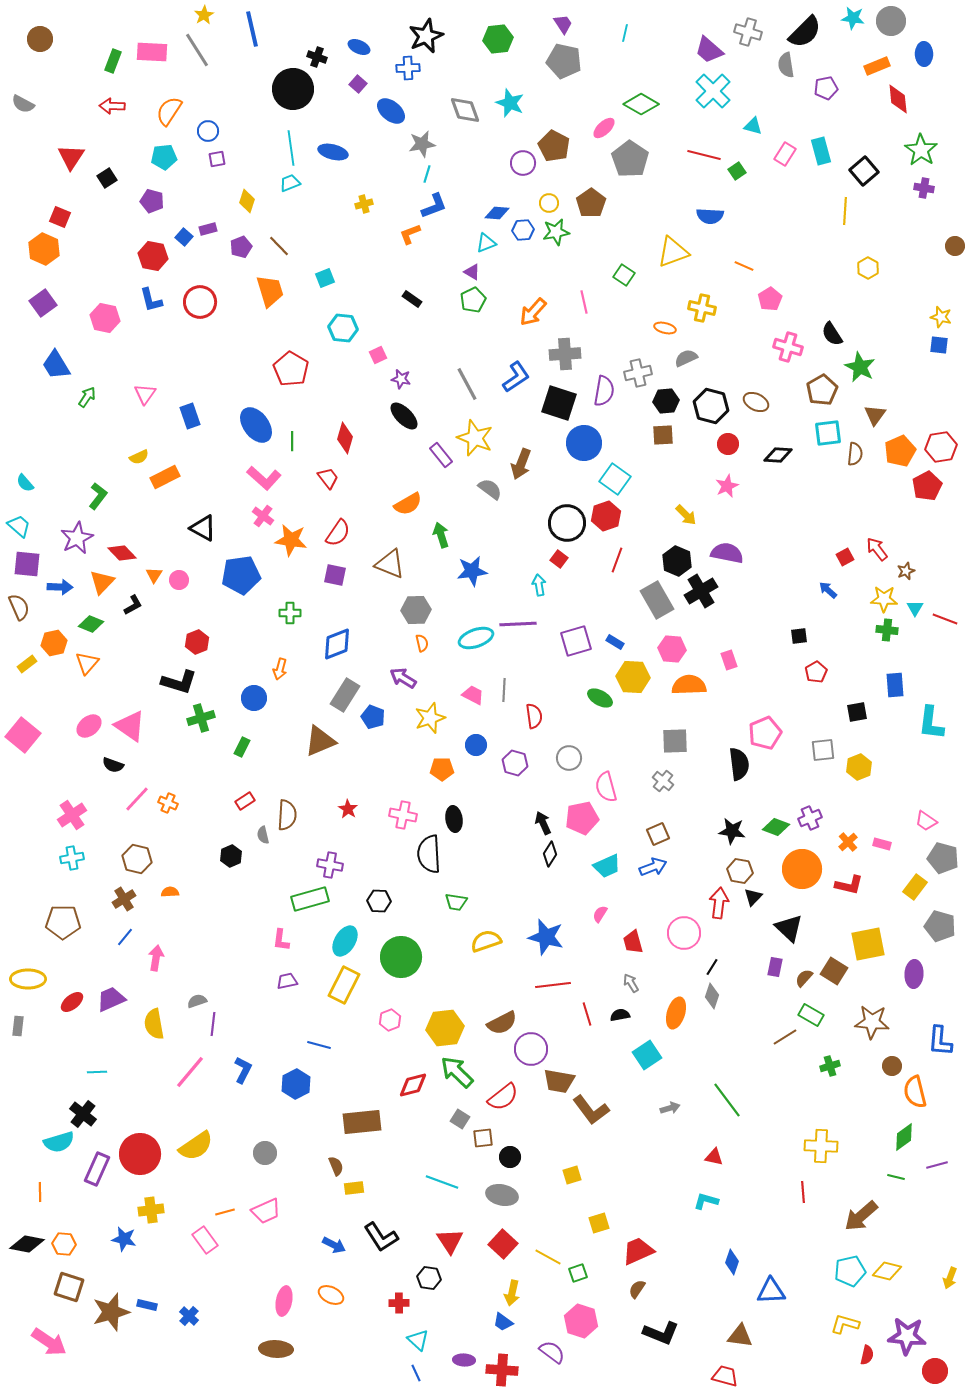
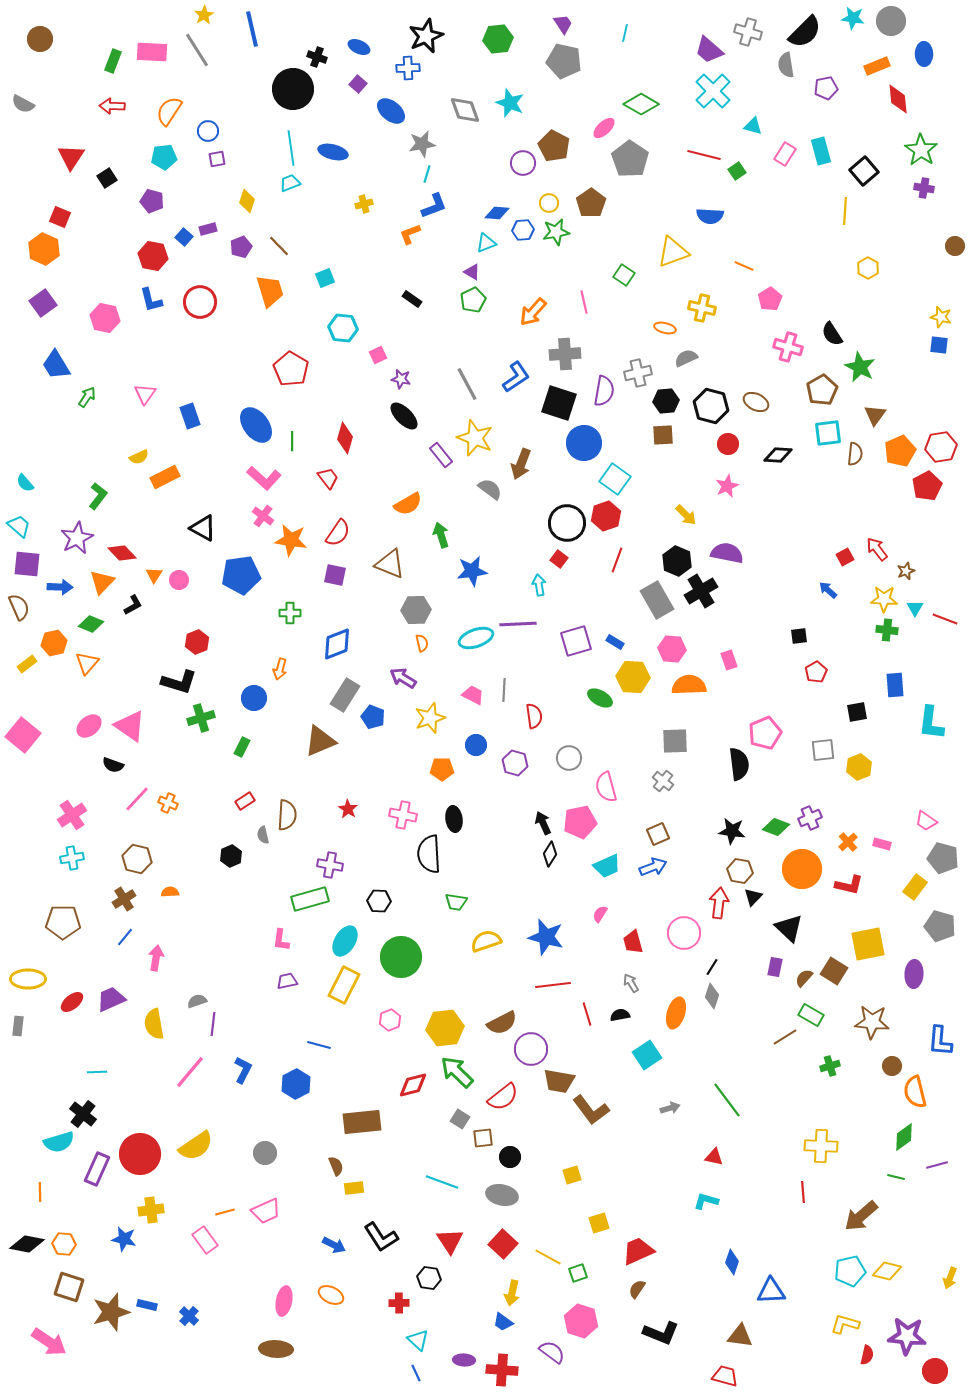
pink pentagon at (582, 818): moved 2 px left, 4 px down
